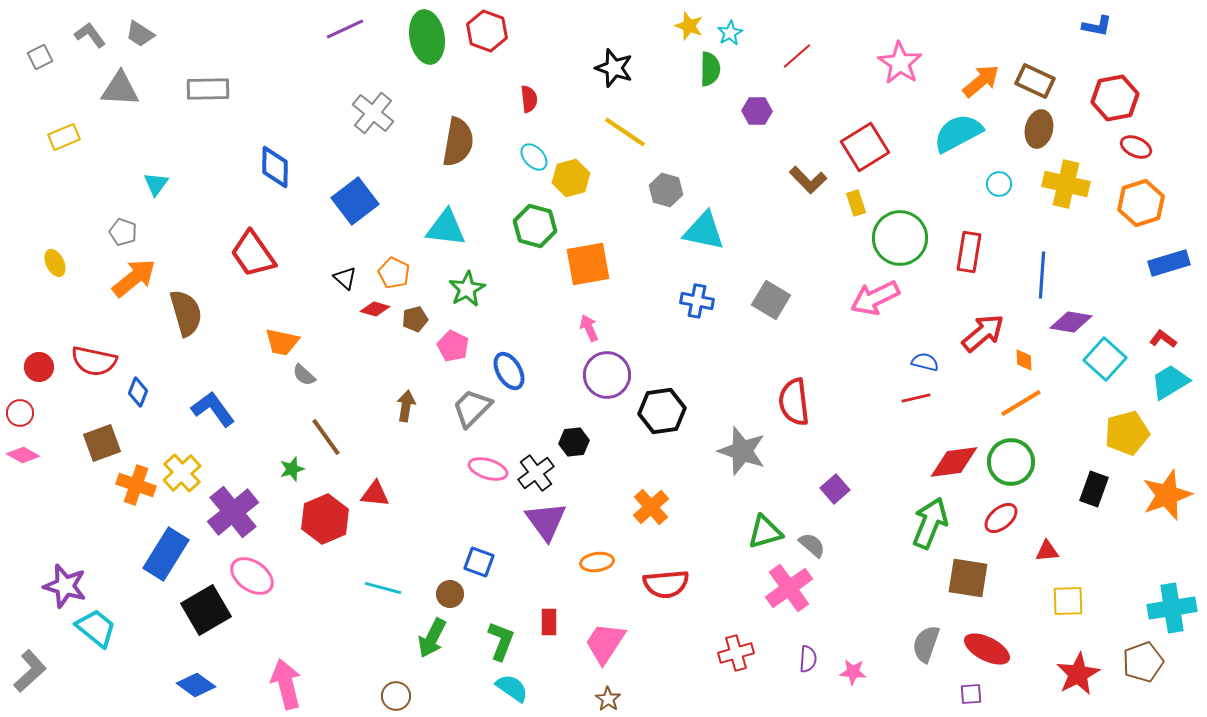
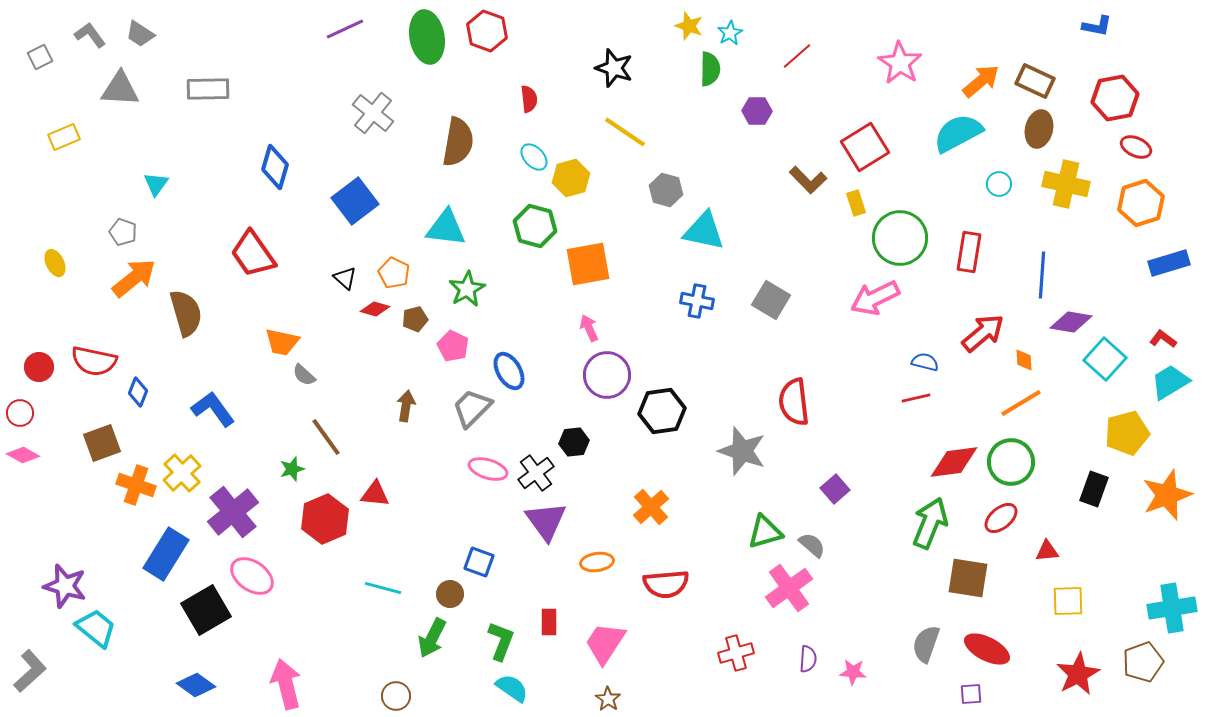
blue diamond at (275, 167): rotated 15 degrees clockwise
